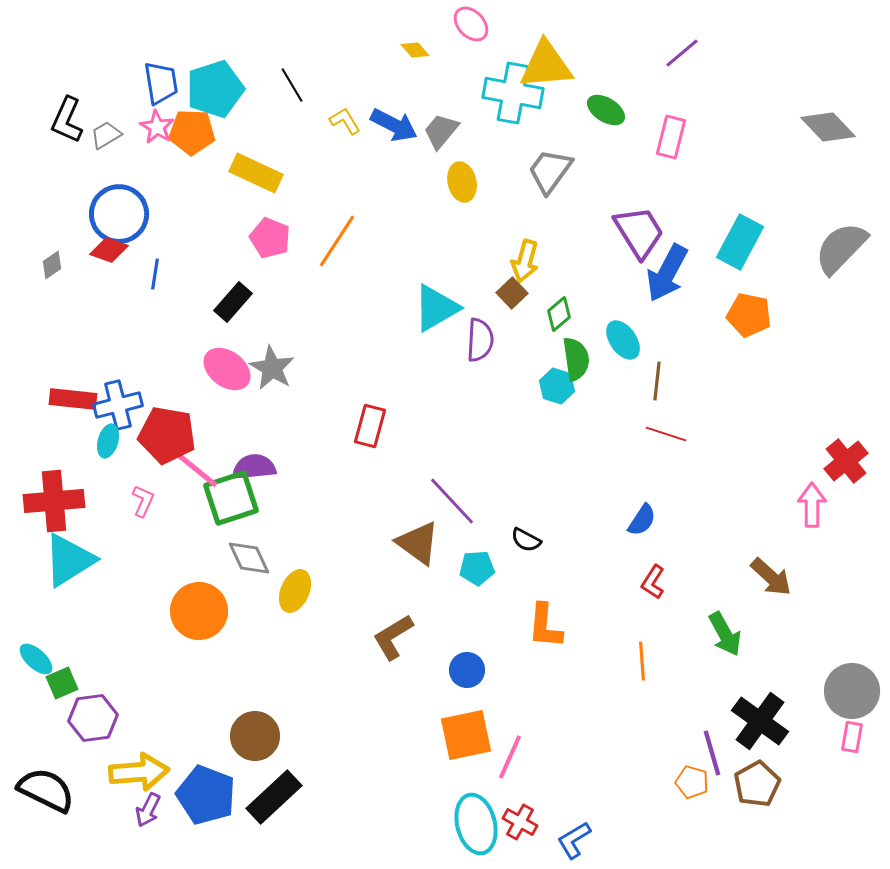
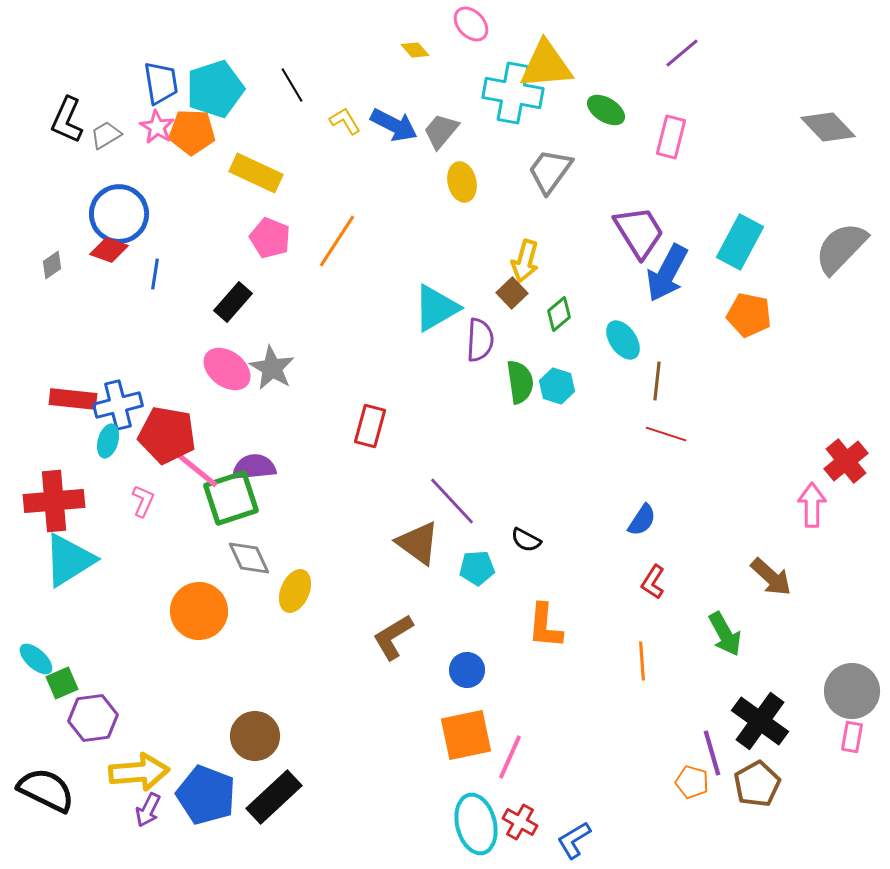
green semicircle at (576, 359): moved 56 px left, 23 px down
